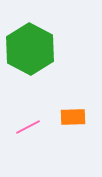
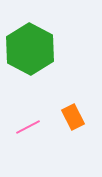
orange rectangle: rotated 65 degrees clockwise
